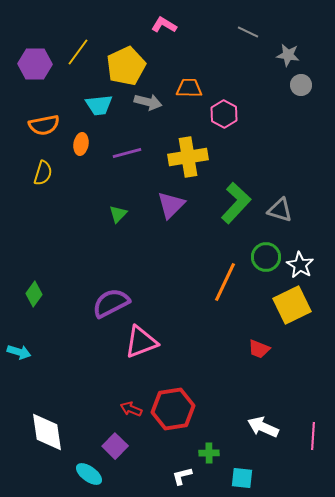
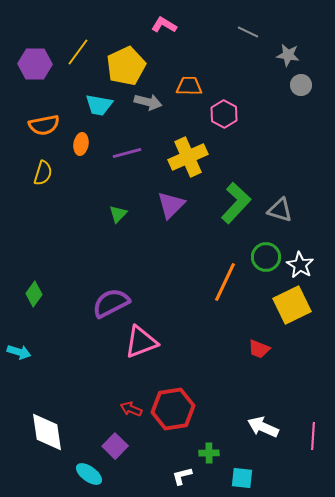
orange trapezoid: moved 2 px up
cyan trapezoid: rotated 16 degrees clockwise
yellow cross: rotated 15 degrees counterclockwise
